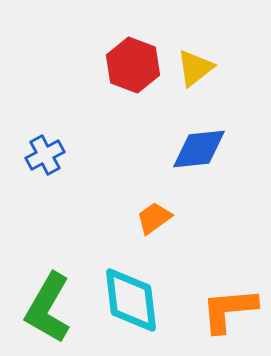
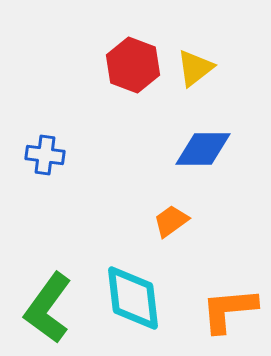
blue diamond: moved 4 px right; rotated 6 degrees clockwise
blue cross: rotated 36 degrees clockwise
orange trapezoid: moved 17 px right, 3 px down
cyan diamond: moved 2 px right, 2 px up
green L-shape: rotated 6 degrees clockwise
